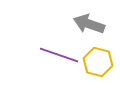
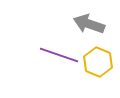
yellow hexagon: rotated 8 degrees clockwise
